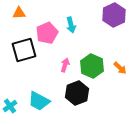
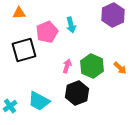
purple hexagon: moved 1 px left
pink pentagon: moved 1 px up
pink arrow: moved 2 px right, 1 px down
